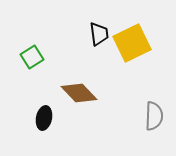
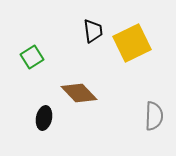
black trapezoid: moved 6 px left, 3 px up
